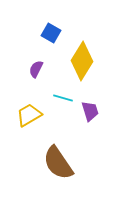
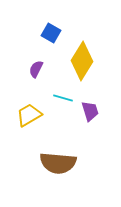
brown semicircle: rotated 51 degrees counterclockwise
